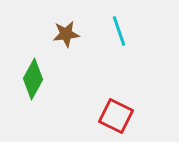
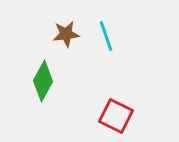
cyan line: moved 13 px left, 5 px down
green diamond: moved 10 px right, 2 px down
